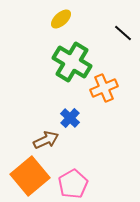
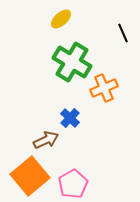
black line: rotated 24 degrees clockwise
